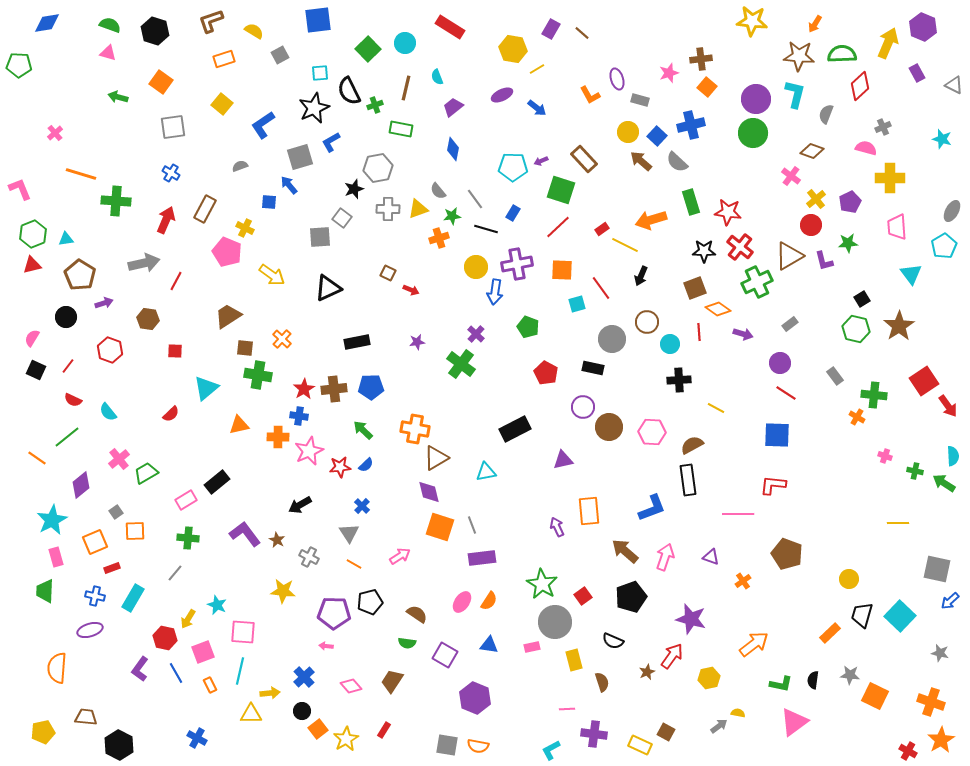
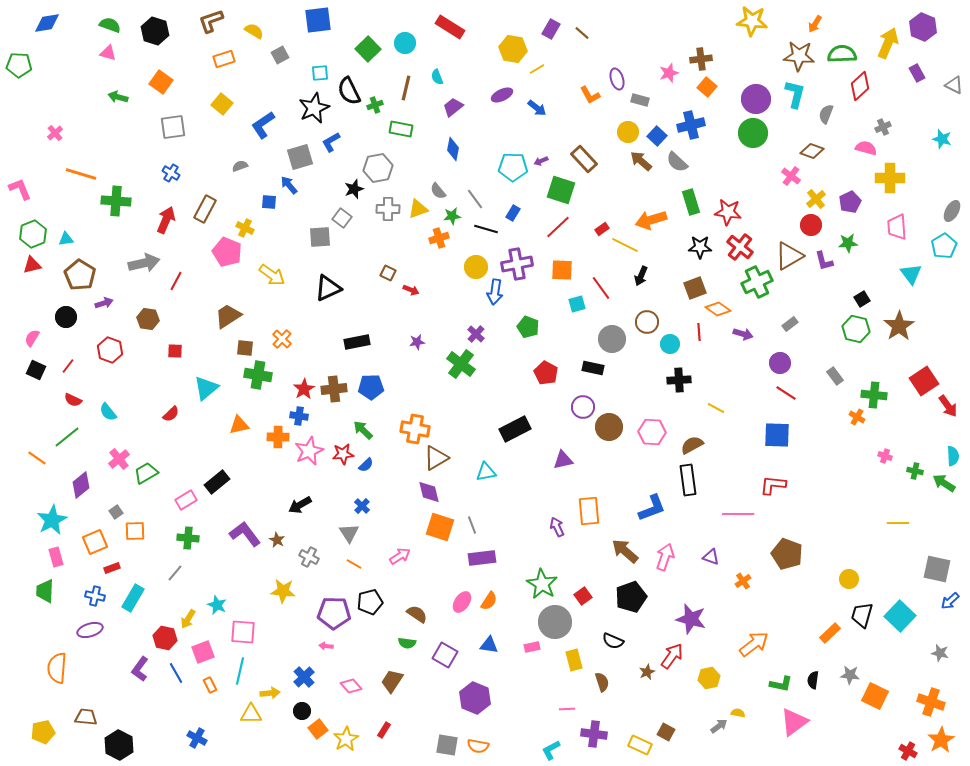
black star at (704, 251): moved 4 px left, 4 px up
red star at (340, 467): moved 3 px right, 13 px up
